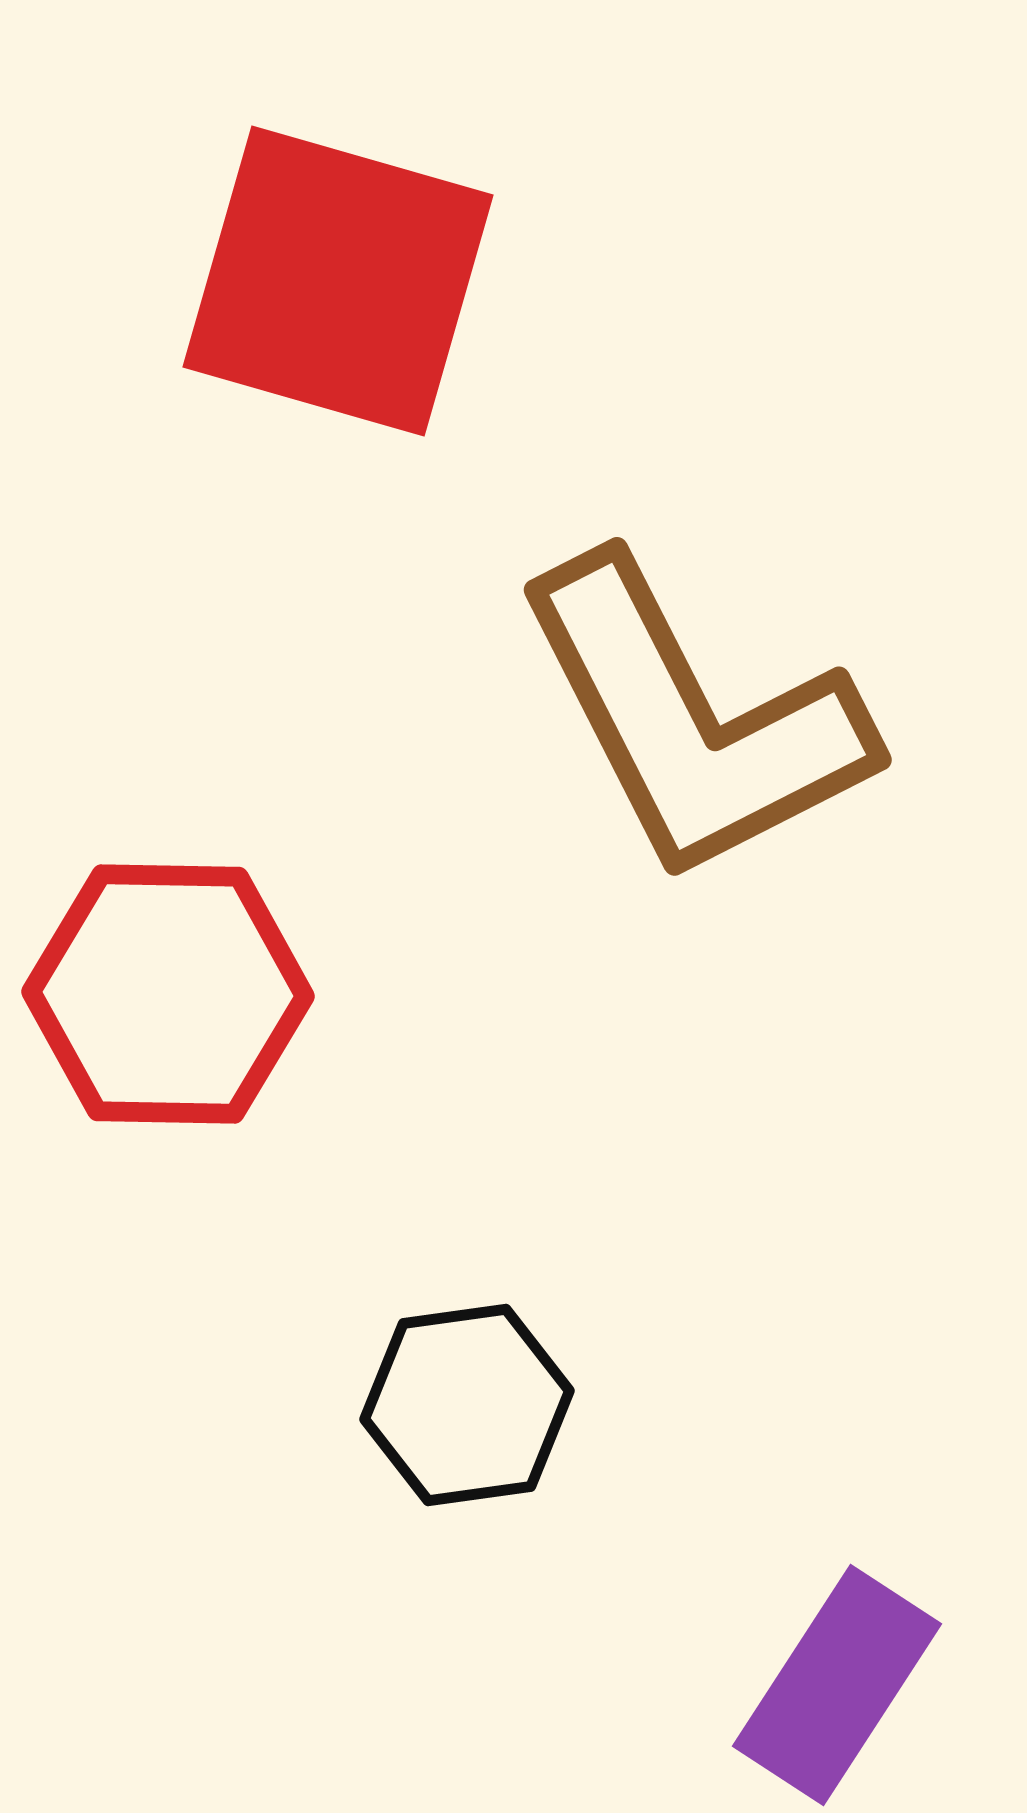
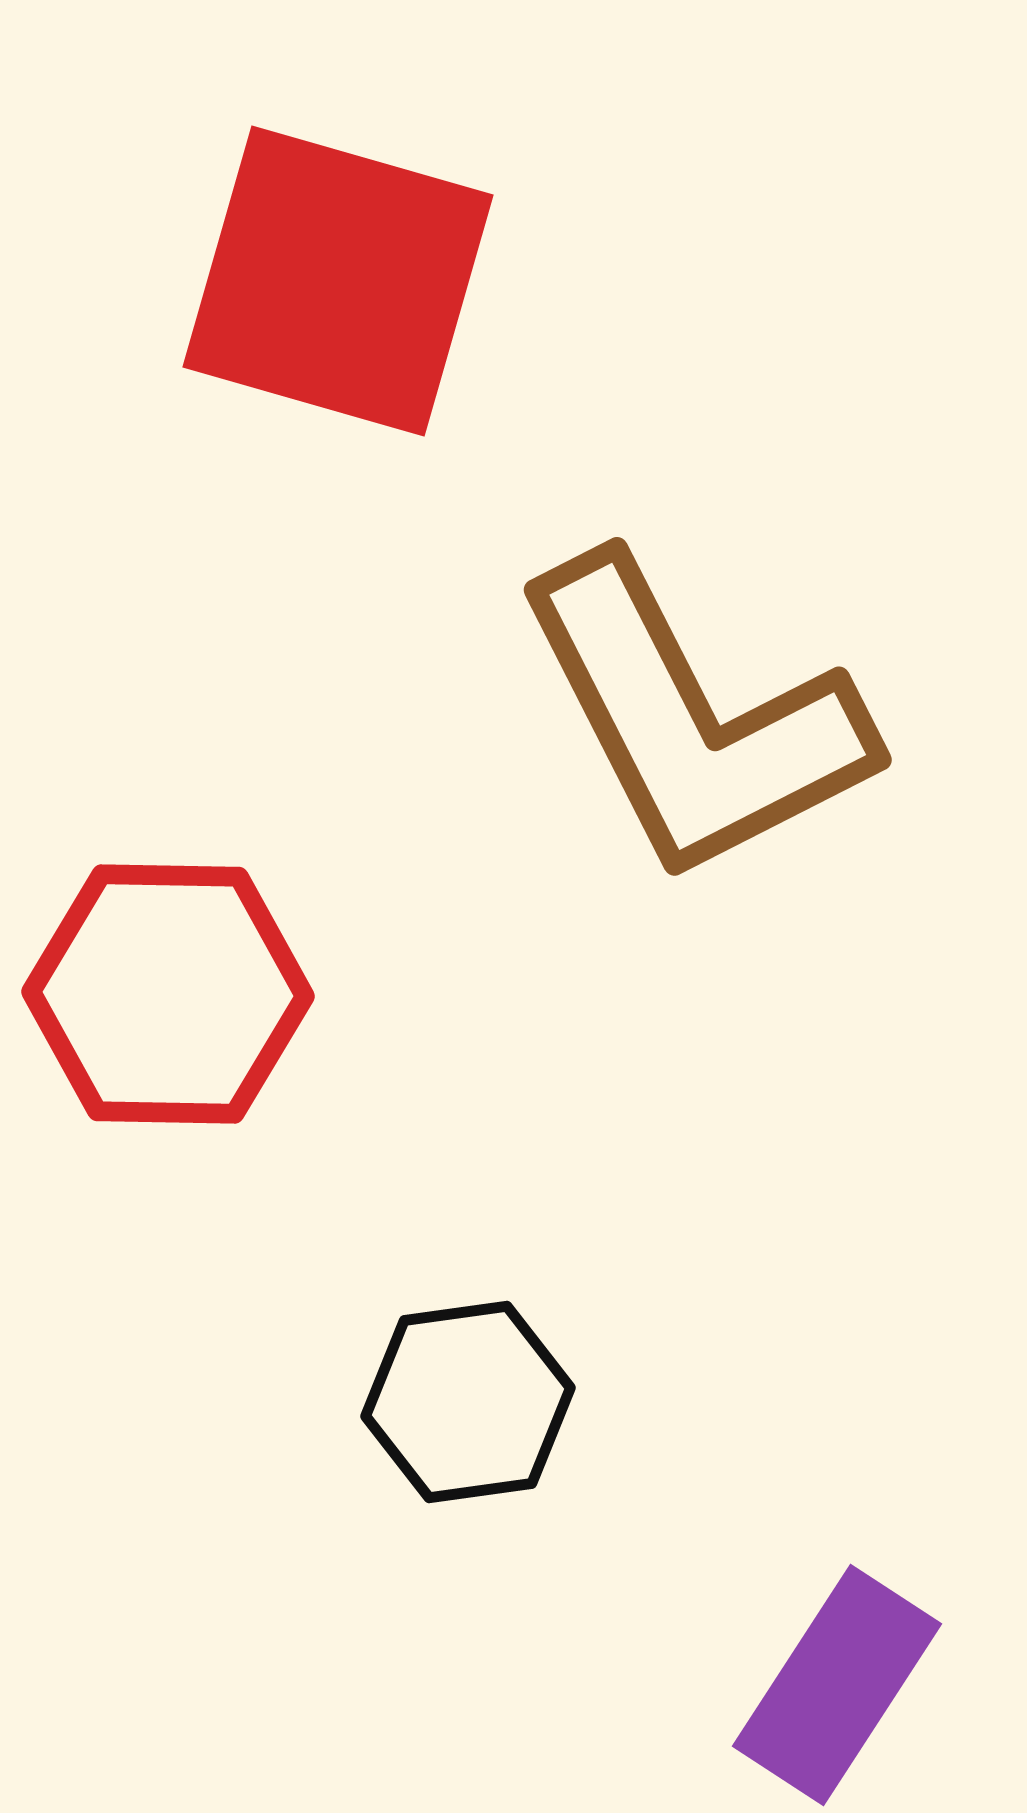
black hexagon: moved 1 px right, 3 px up
